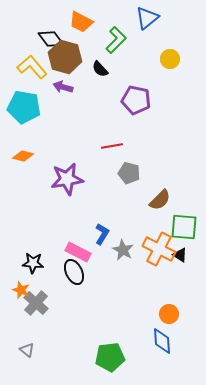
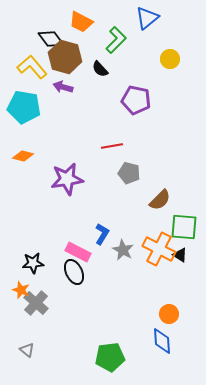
black star: rotated 10 degrees counterclockwise
